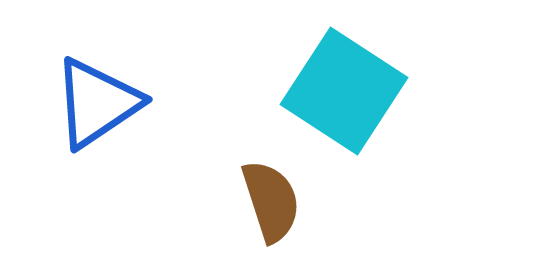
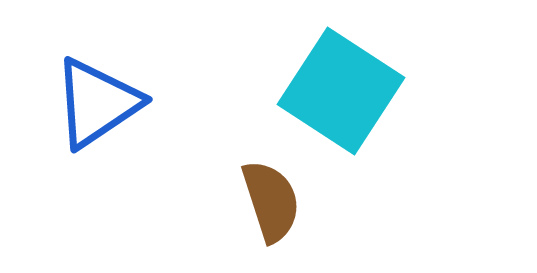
cyan square: moved 3 px left
